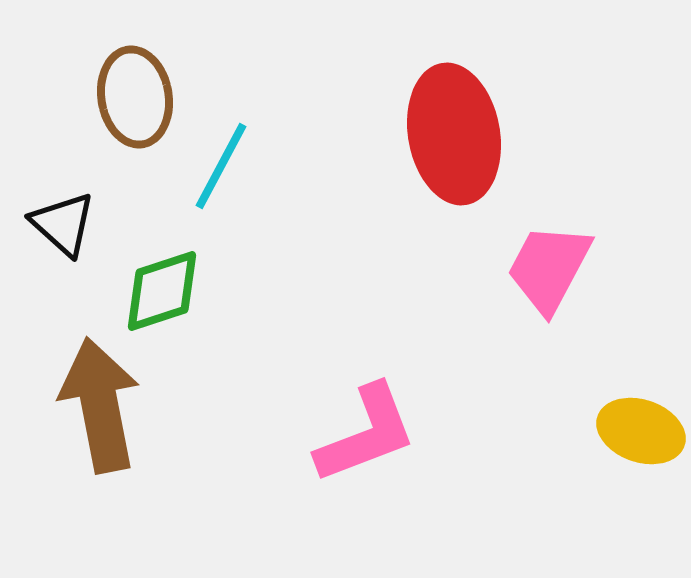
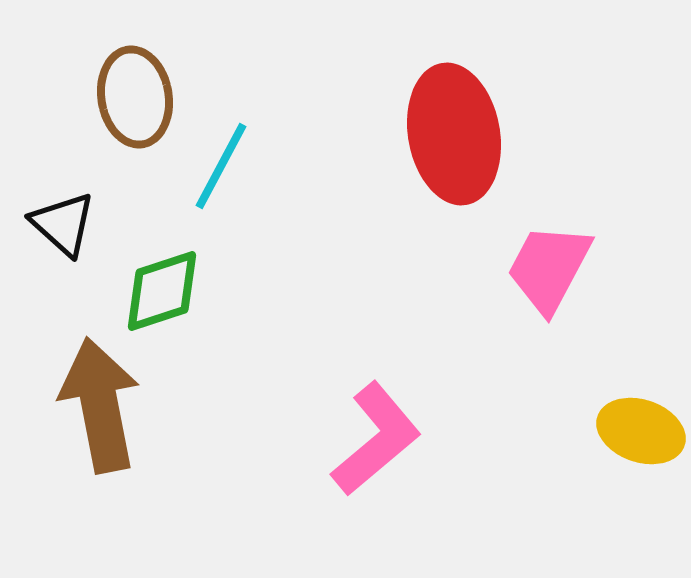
pink L-shape: moved 10 px right, 5 px down; rotated 19 degrees counterclockwise
